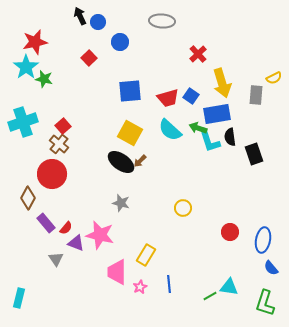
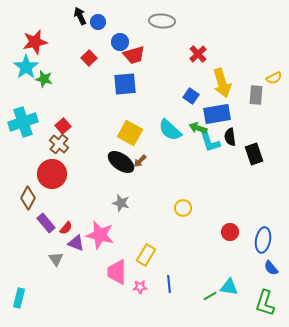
blue square at (130, 91): moved 5 px left, 7 px up
red trapezoid at (168, 98): moved 34 px left, 43 px up
pink star at (140, 287): rotated 24 degrees clockwise
